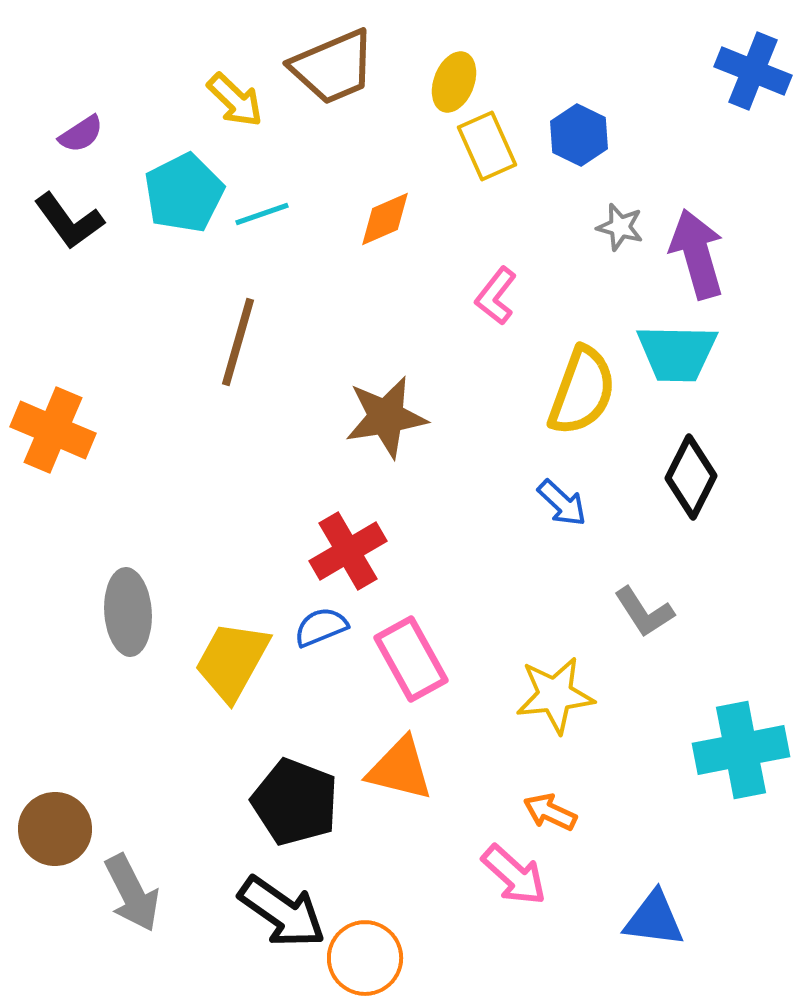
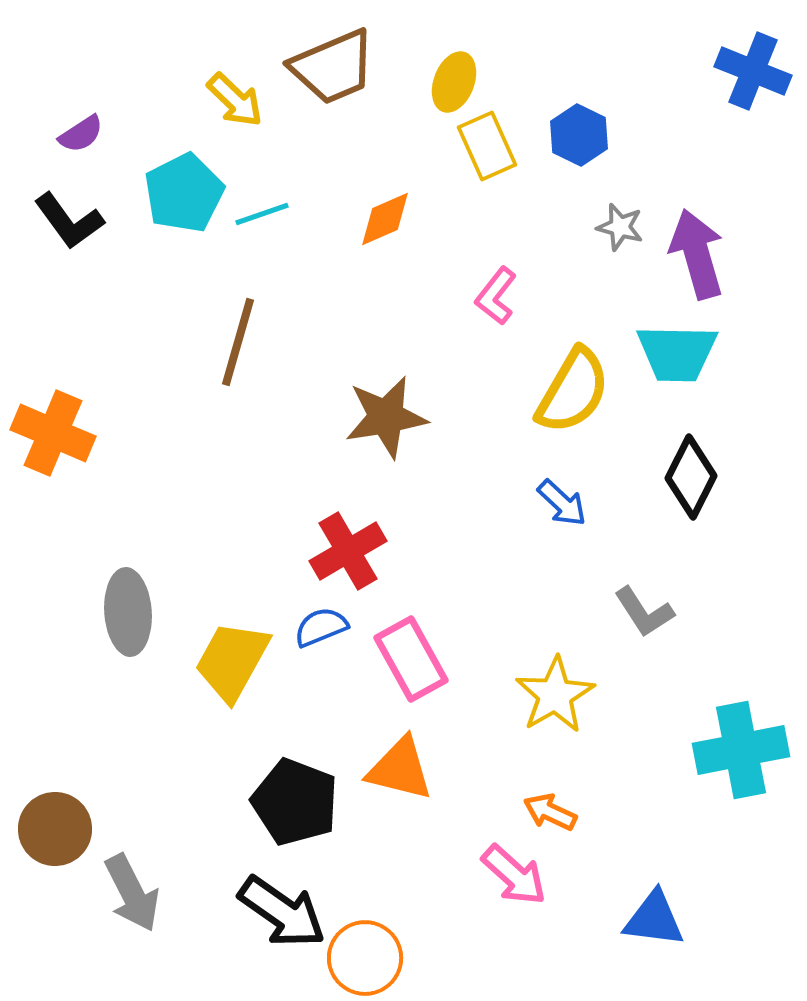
yellow semicircle: moved 9 px left; rotated 10 degrees clockwise
orange cross: moved 3 px down
yellow star: rotated 24 degrees counterclockwise
